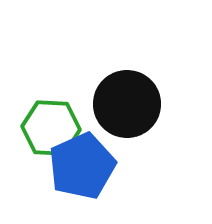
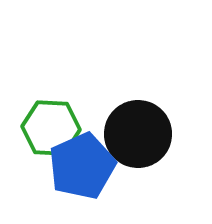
black circle: moved 11 px right, 30 px down
